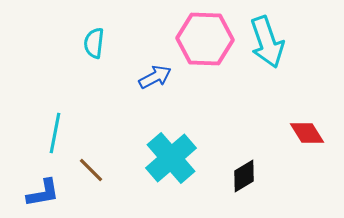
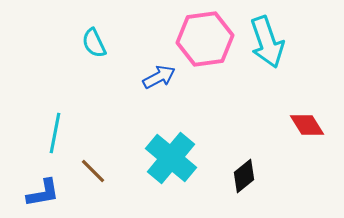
pink hexagon: rotated 10 degrees counterclockwise
cyan semicircle: rotated 32 degrees counterclockwise
blue arrow: moved 4 px right
red diamond: moved 8 px up
cyan cross: rotated 9 degrees counterclockwise
brown line: moved 2 px right, 1 px down
black diamond: rotated 8 degrees counterclockwise
